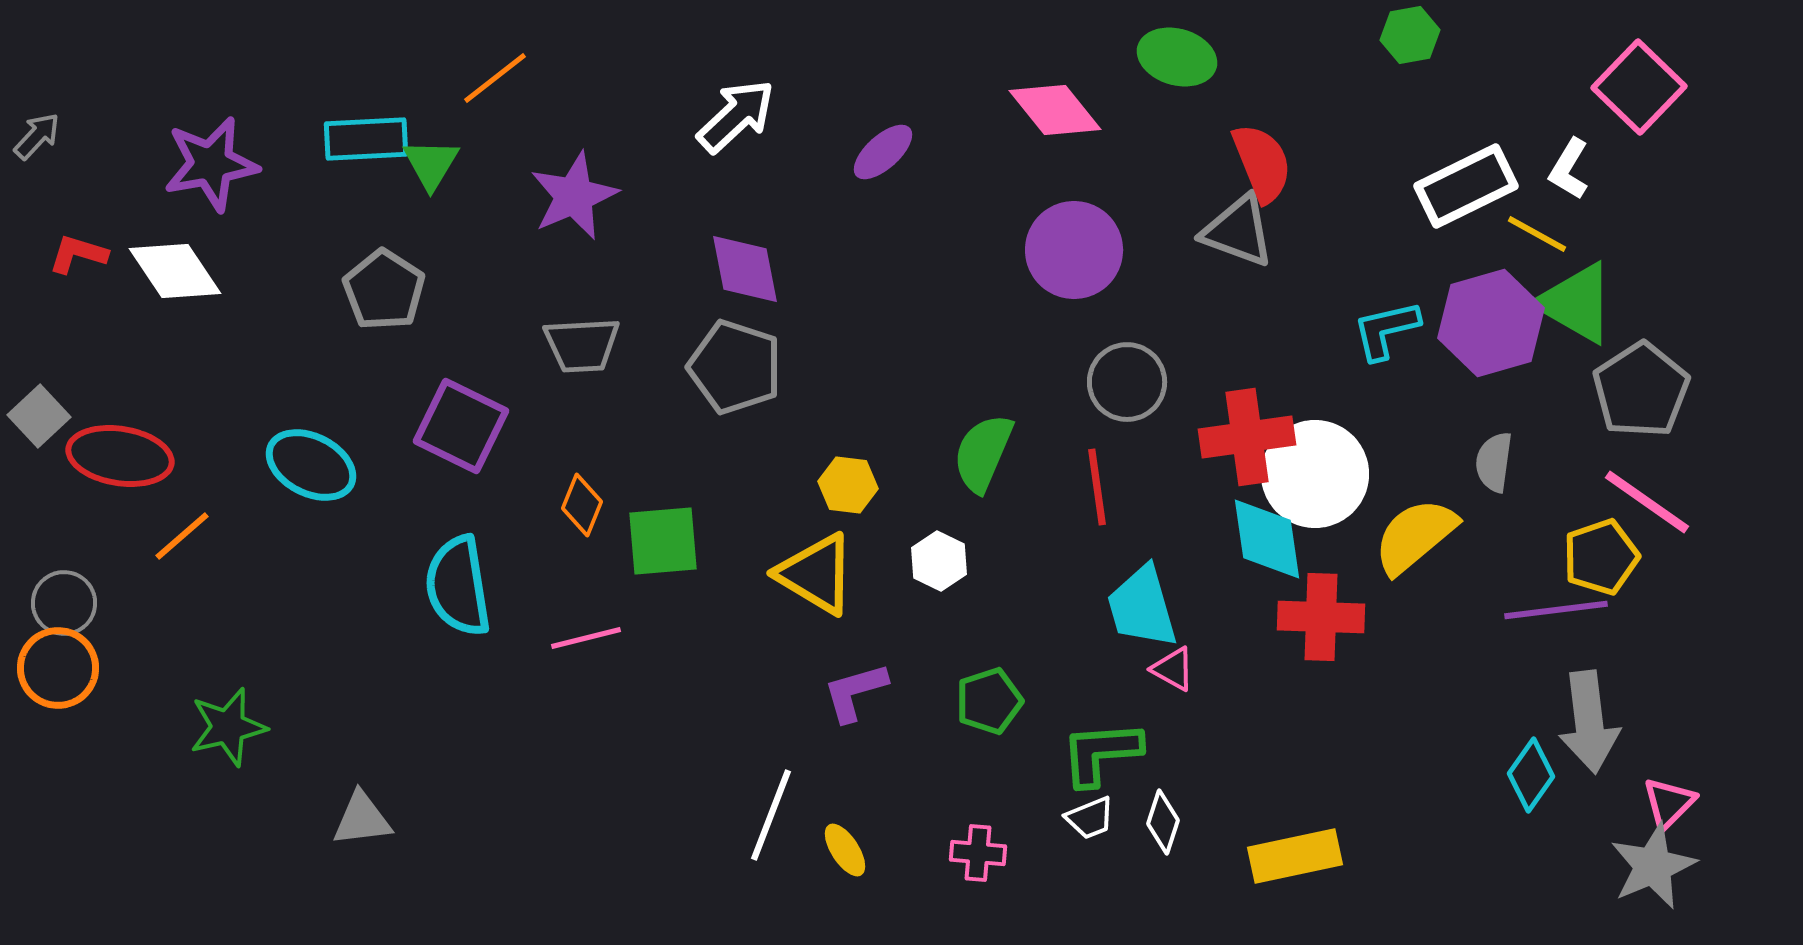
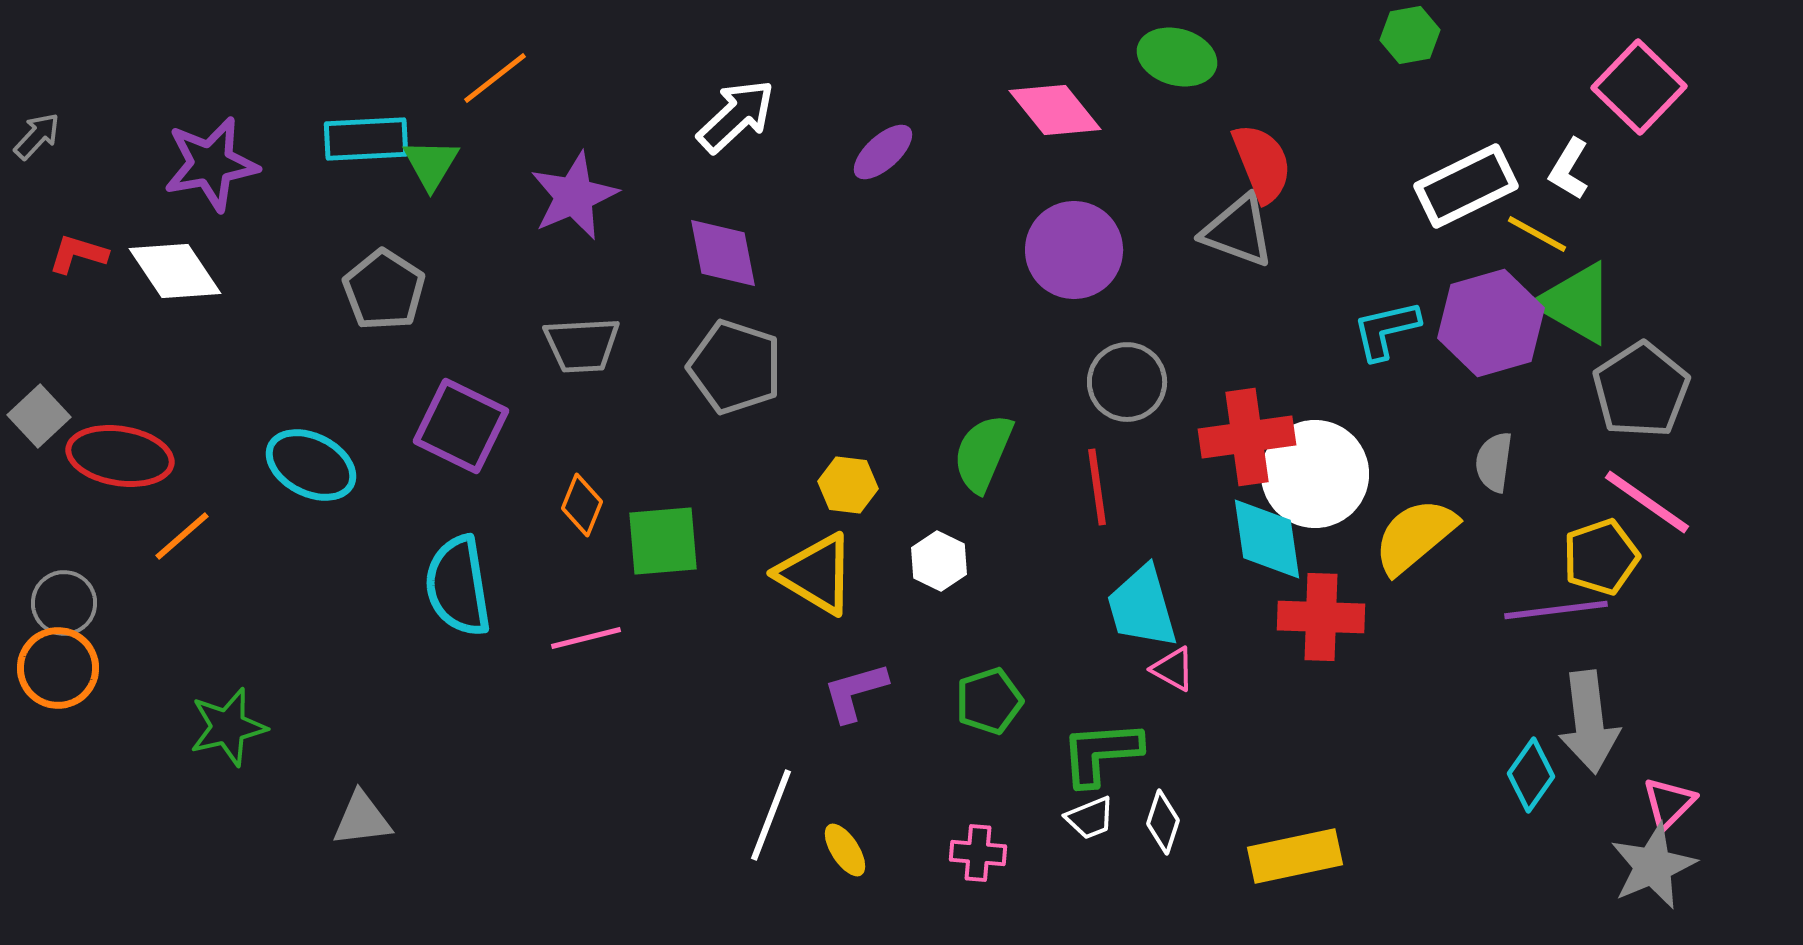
purple diamond at (745, 269): moved 22 px left, 16 px up
